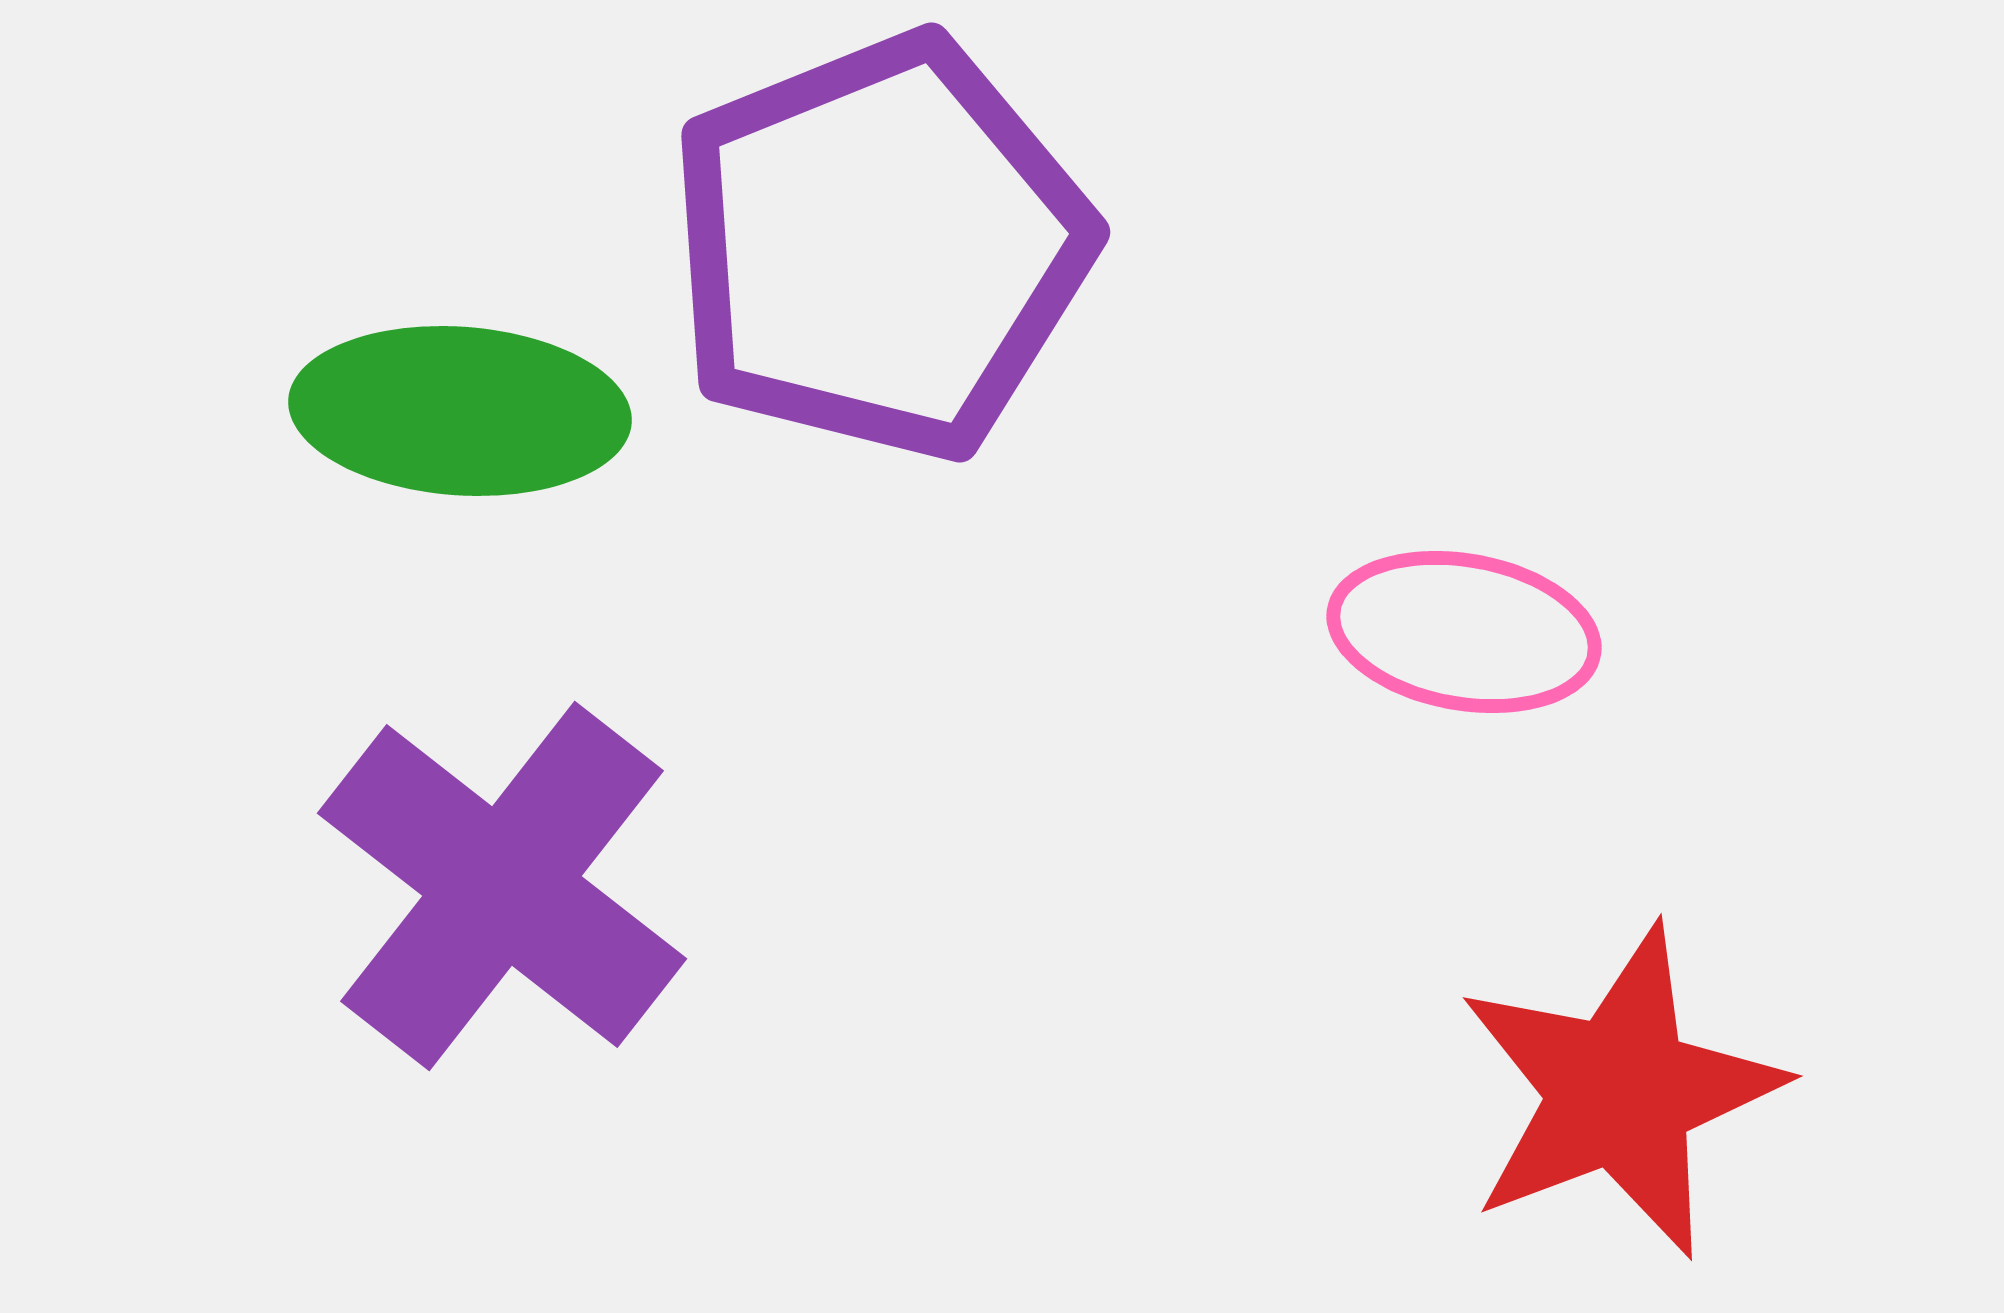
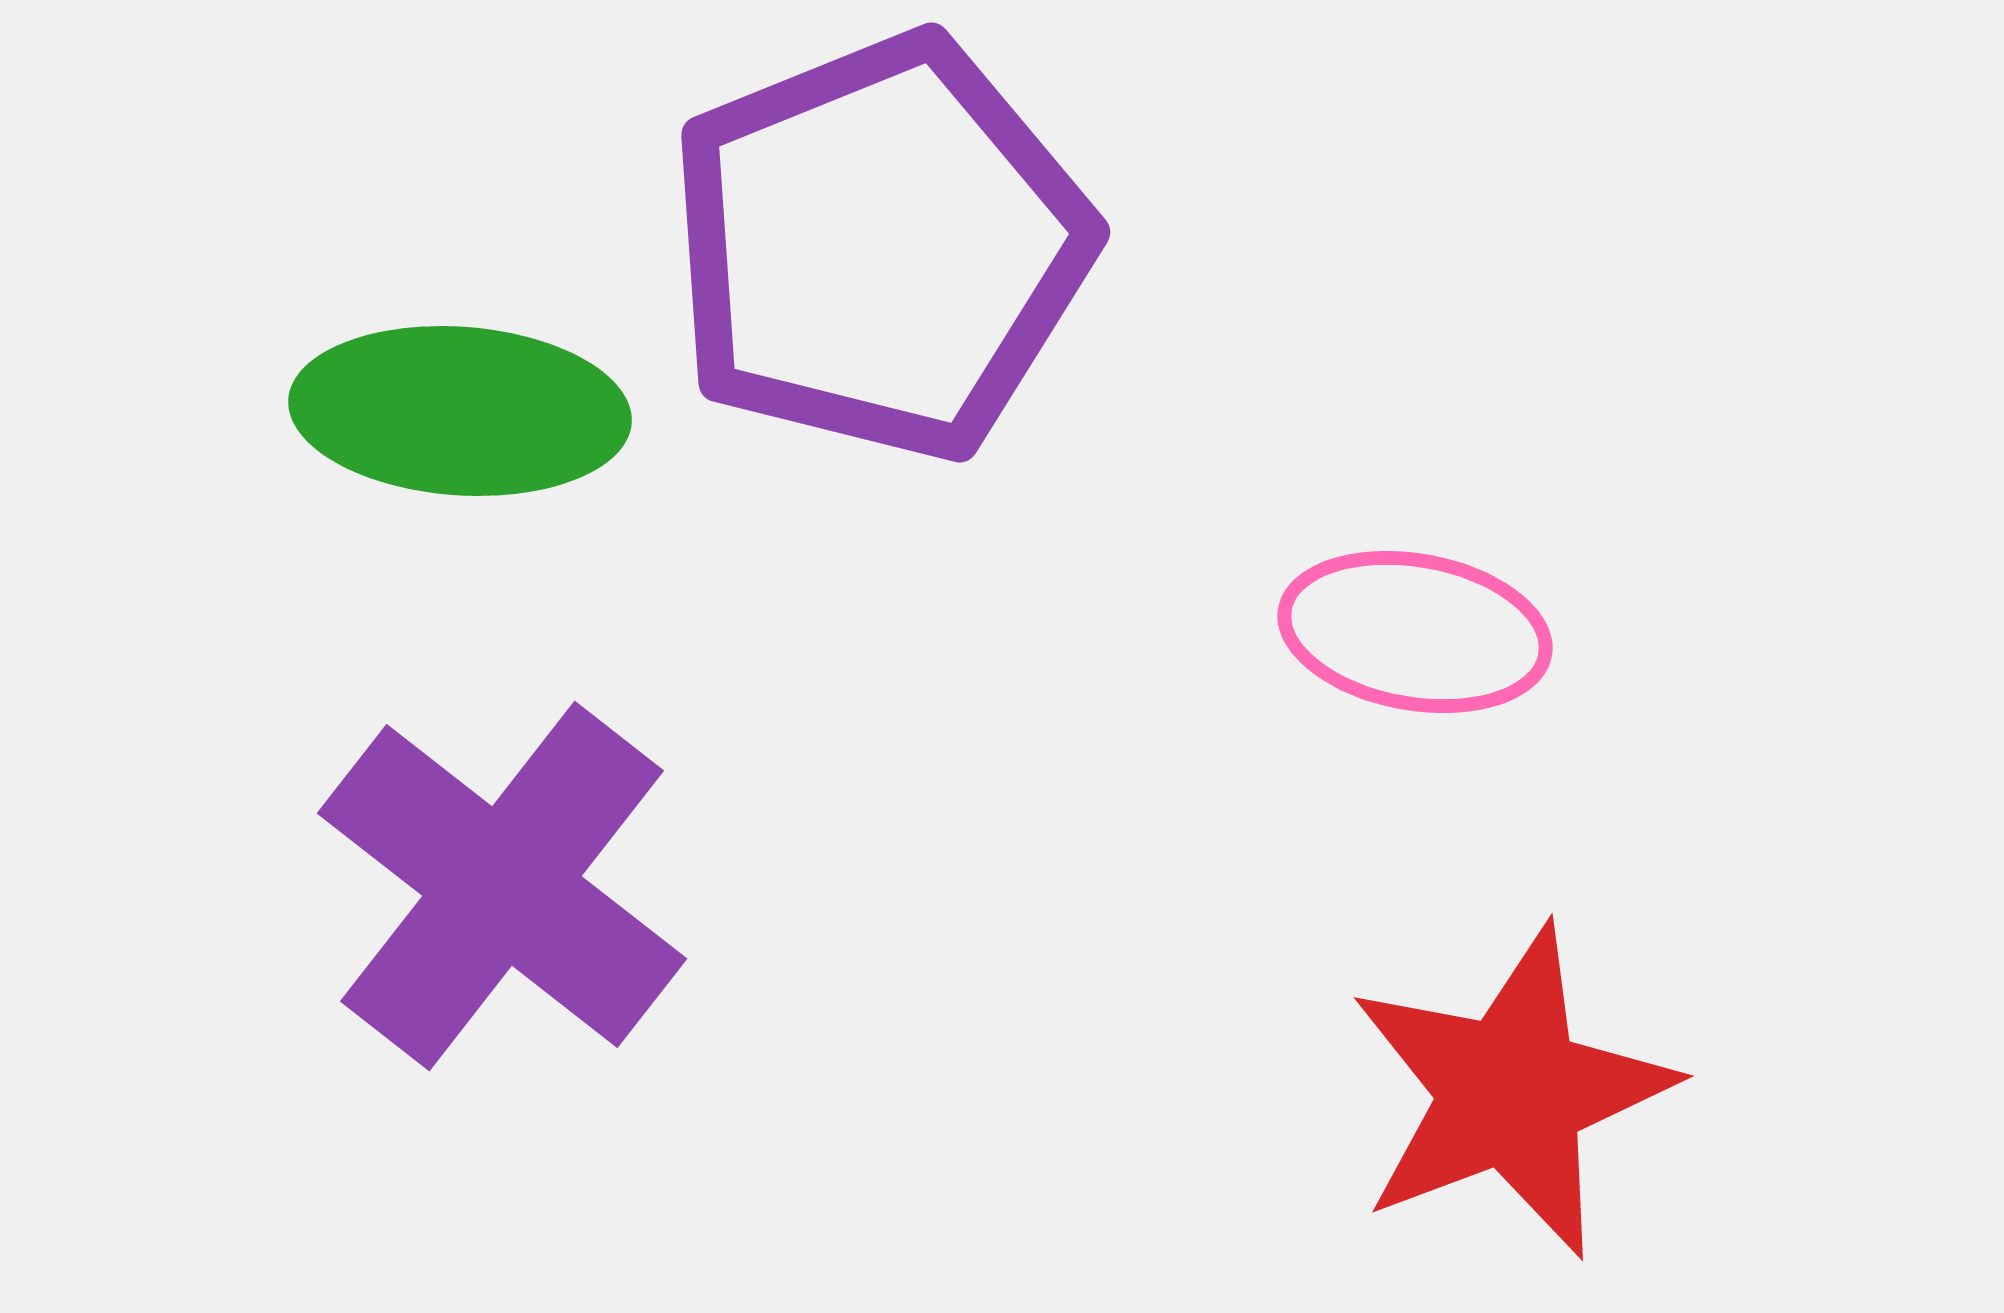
pink ellipse: moved 49 px left
red star: moved 109 px left
